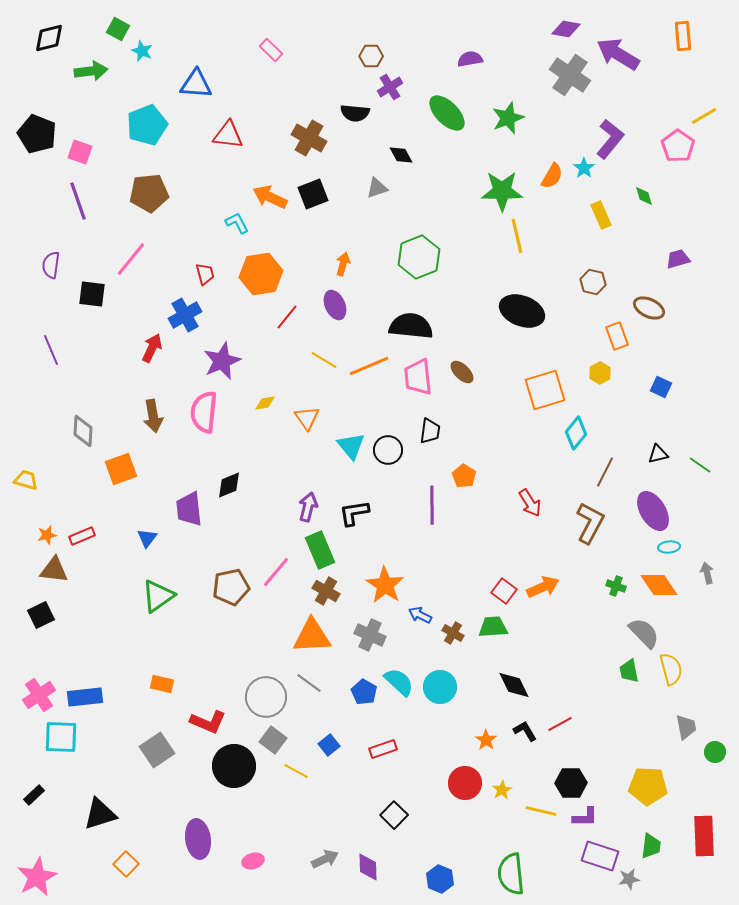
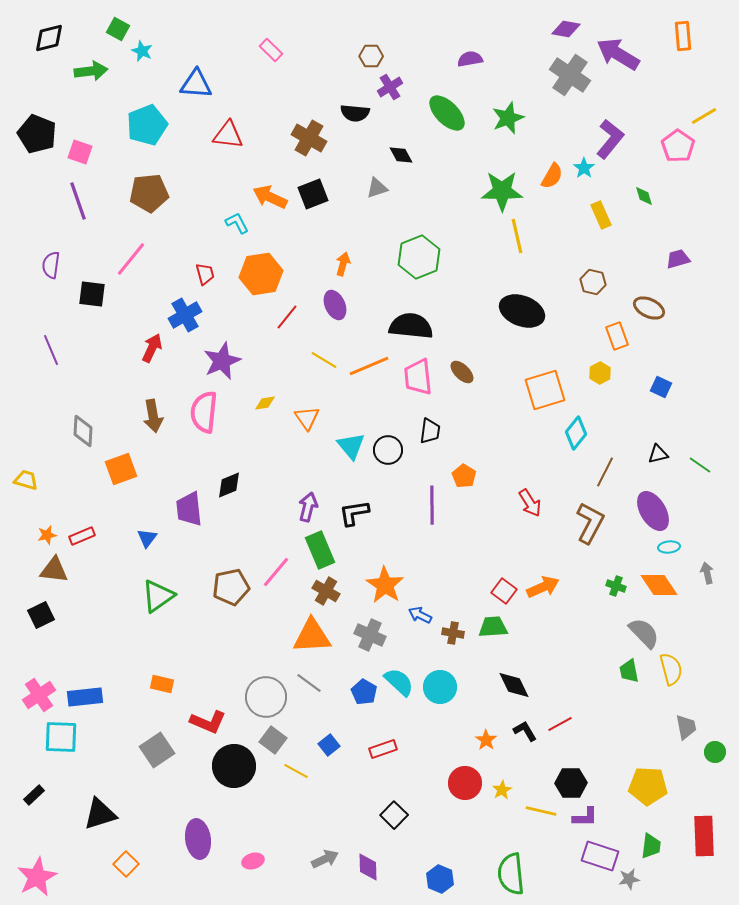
brown cross at (453, 633): rotated 20 degrees counterclockwise
